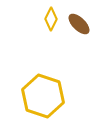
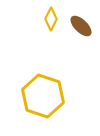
brown ellipse: moved 2 px right, 2 px down
